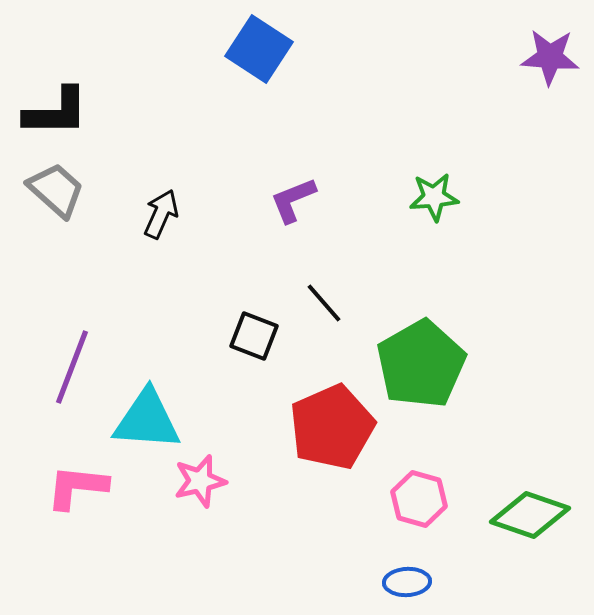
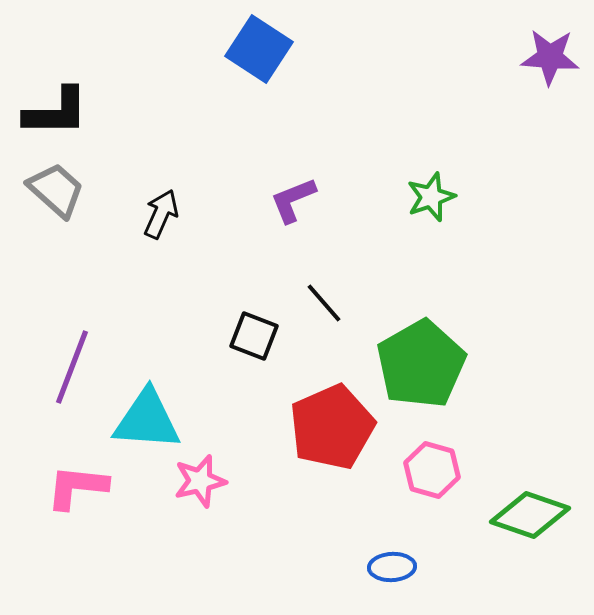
green star: moved 3 px left; rotated 15 degrees counterclockwise
pink hexagon: moved 13 px right, 29 px up
blue ellipse: moved 15 px left, 15 px up
